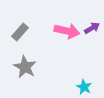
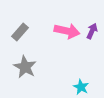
purple arrow: moved 3 px down; rotated 35 degrees counterclockwise
cyan star: moved 3 px left
